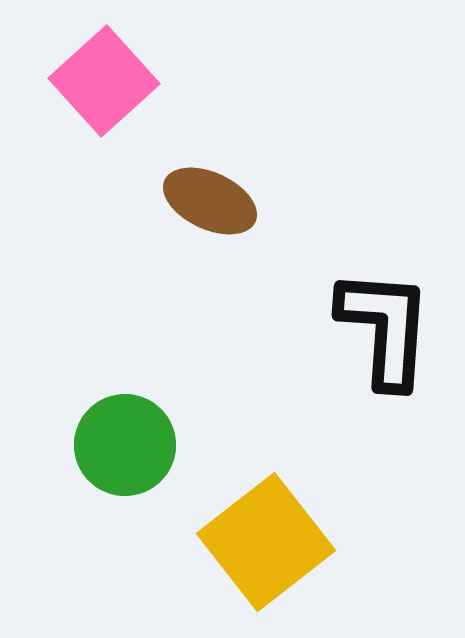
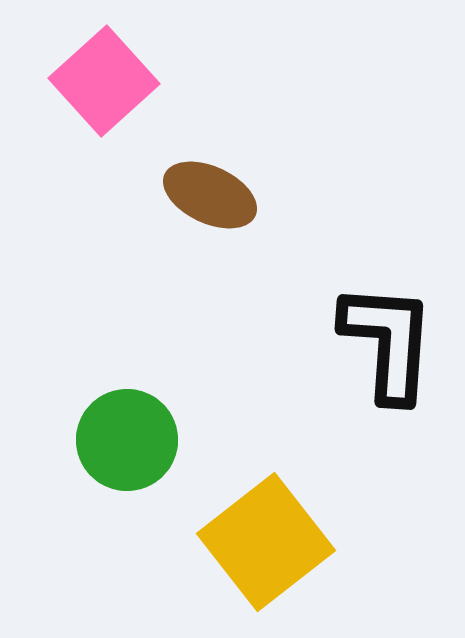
brown ellipse: moved 6 px up
black L-shape: moved 3 px right, 14 px down
green circle: moved 2 px right, 5 px up
